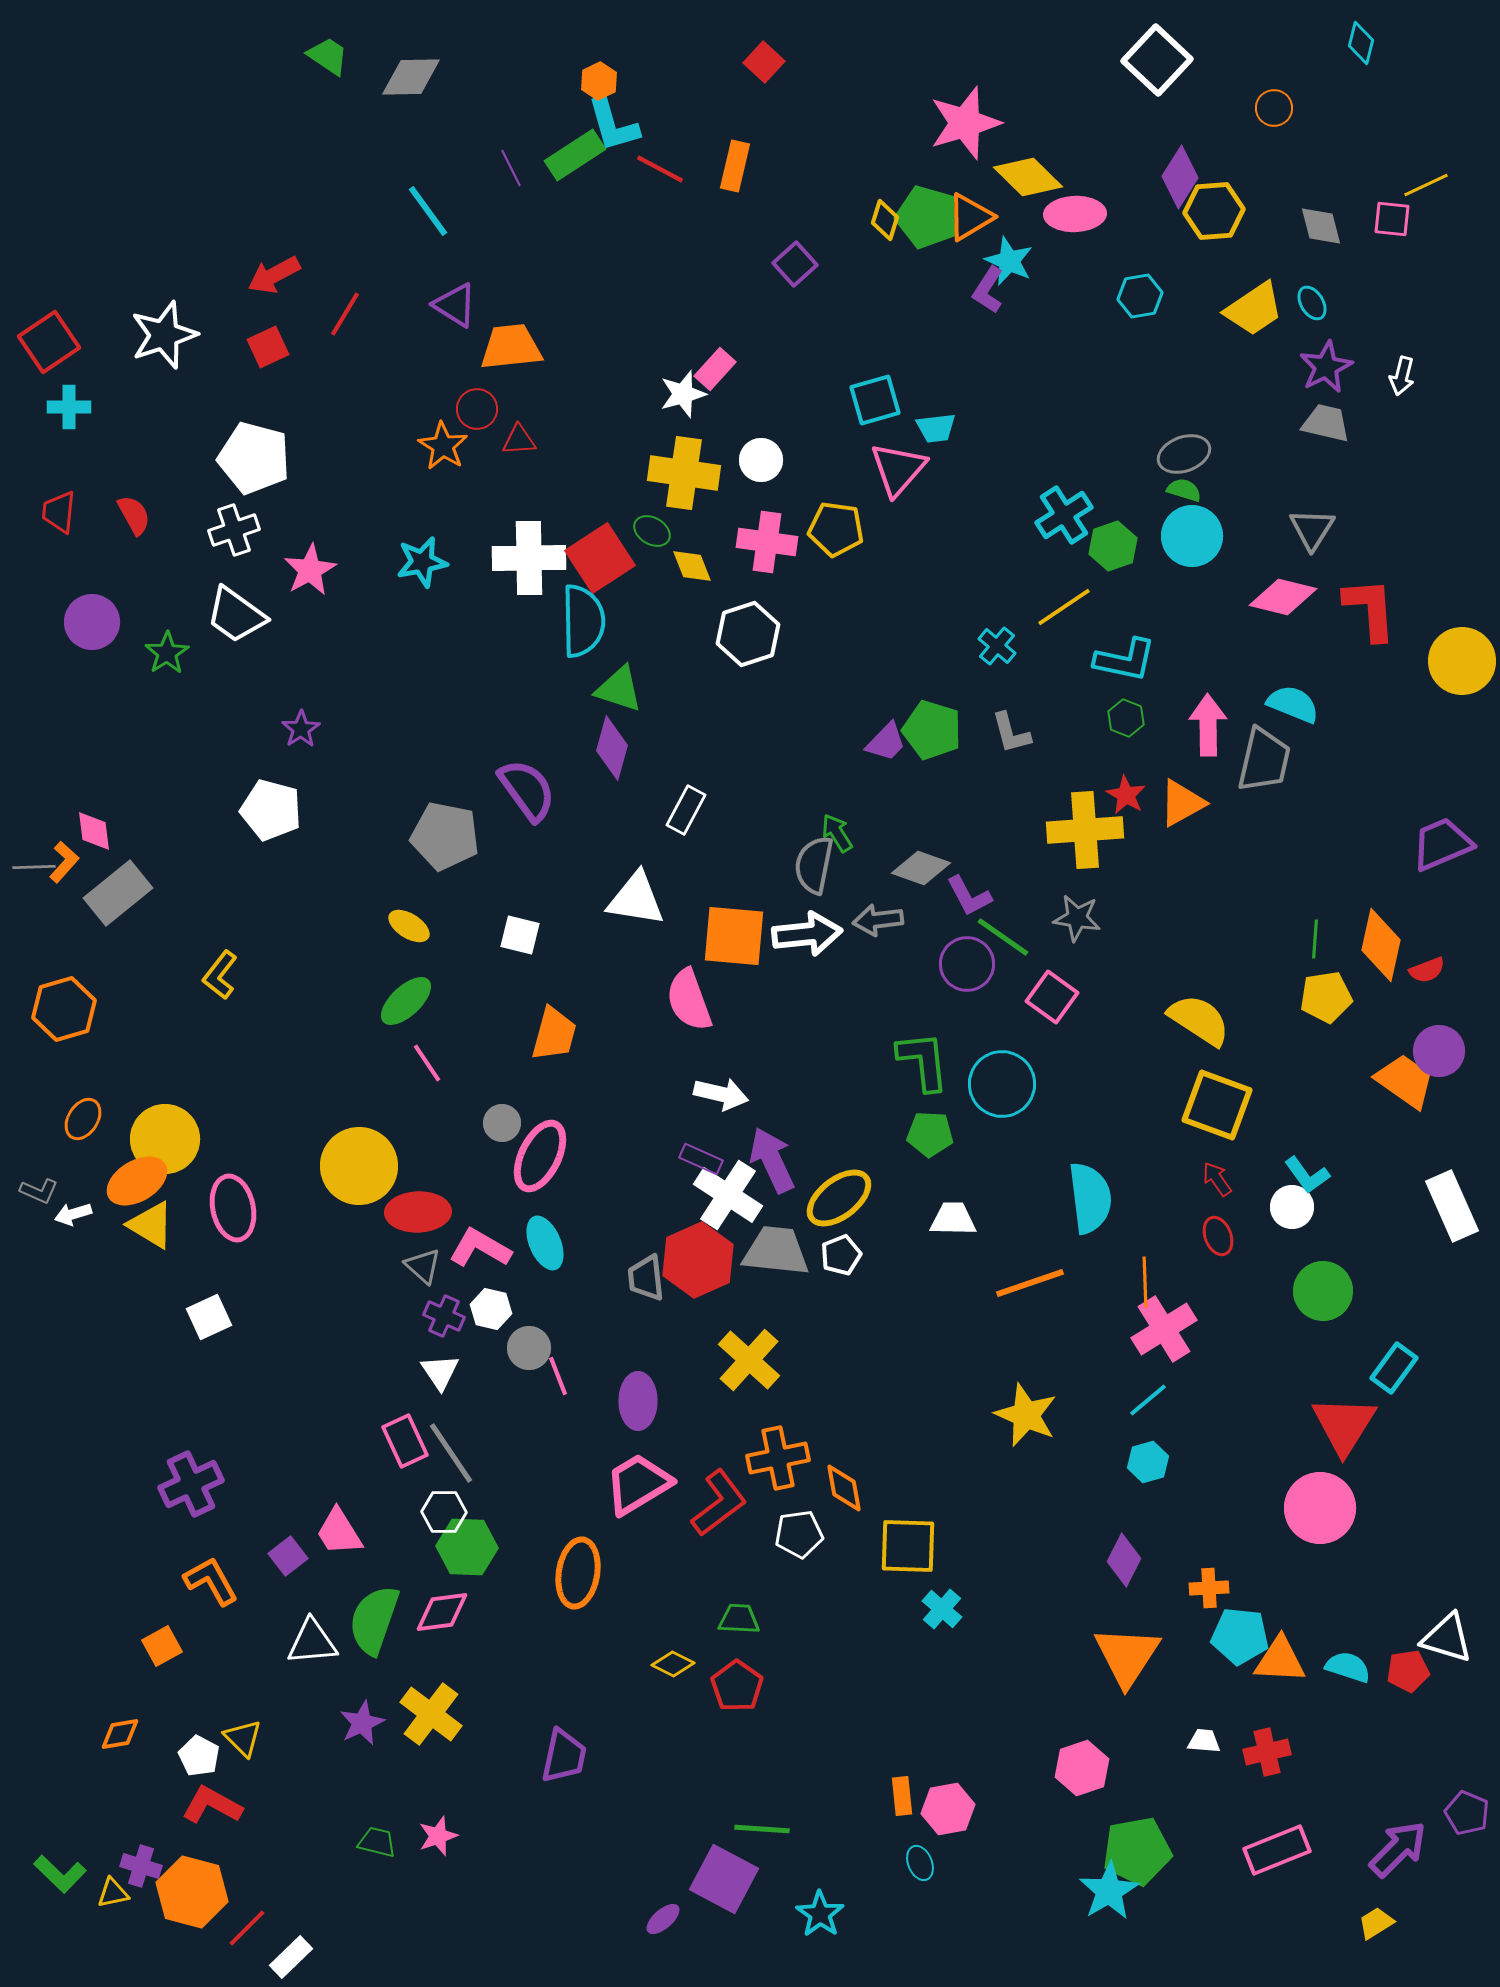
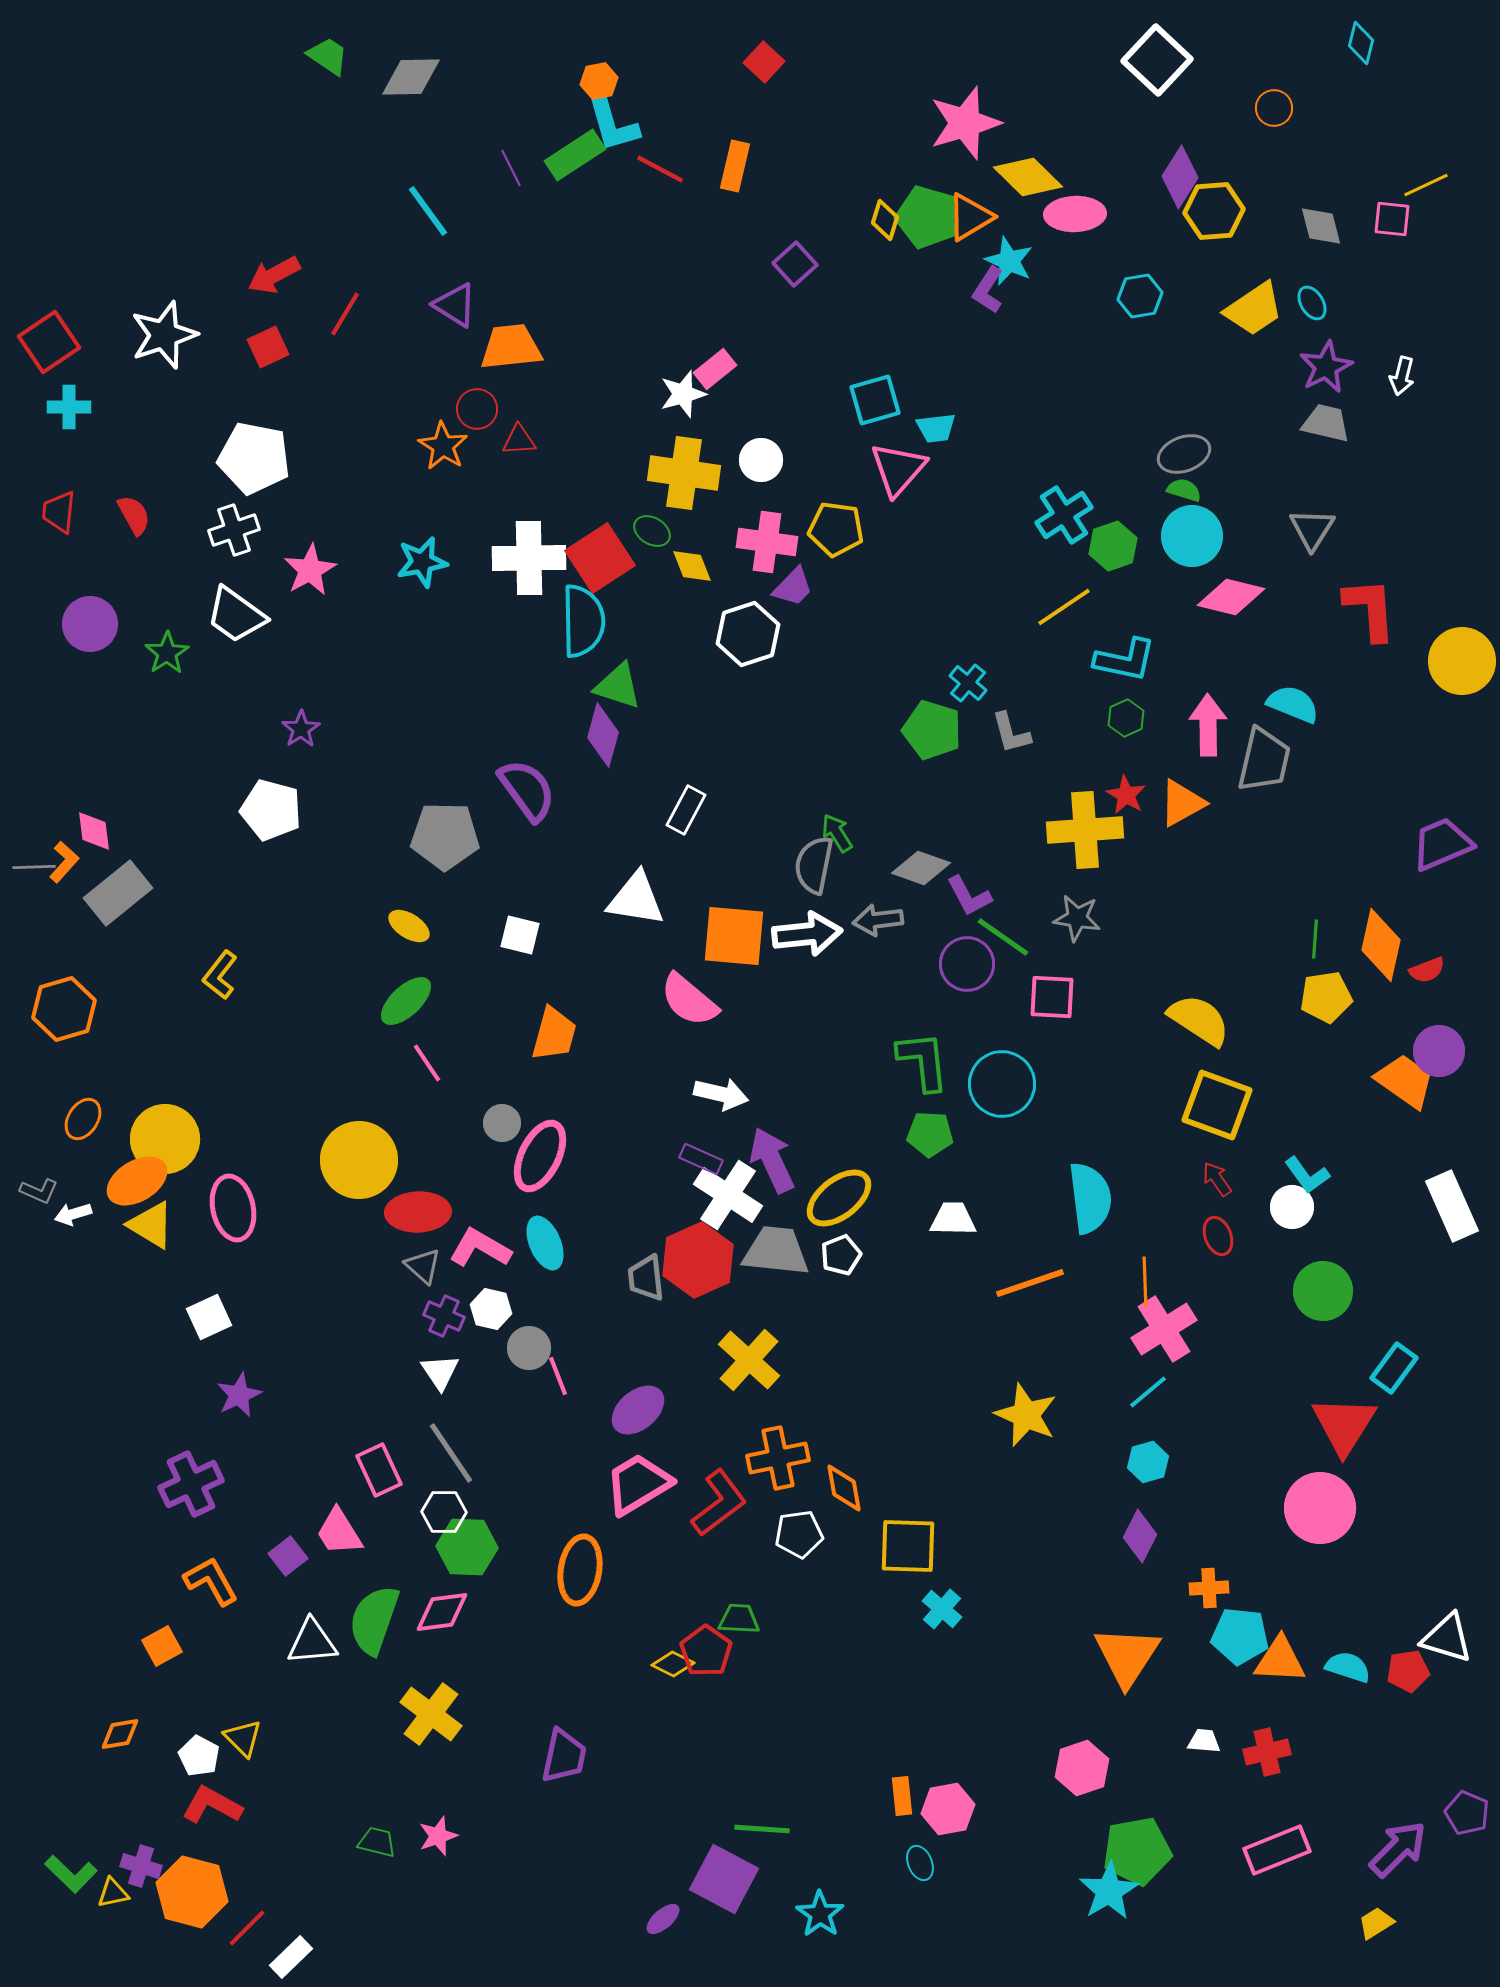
orange hexagon at (599, 81): rotated 15 degrees clockwise
pink rectangle at (715, 369): rotated 9 degrees clockwise
white pentagon at (254, 458): rotated 4 degrees counterclockwise
pink diamond at (1283, 597): moved 52 px left
purple circle at (92, 622): moved 2 px left, 2 px down
cyan cross at (997, 646): moved 29 px left, 37 px down
green triangle at (619, 689): moved 1 px left, 3 px up
green hexagon at (1126, 718): rotated 15 degrees clockwise
purple trapezoid at (886, 742): moved 93 px left, 155 px up
purple diamond at (612, 748): moved 9 px left, 13 px up
gray pentagon at (445, 836): rotated 10 degrees counterclockwise
pink square at (1052, 997): rotated 33 degrees counterclockwise
pink semicircle at (689, 1000): rotated 30 degrees counterclockwise
yellow circle at (359, 1166): moved 6 px up
cyan line at (1148, 1400): moved 8 px up
purple ellipse at (638, 1401): moved 9 px down; rotated 50 degrees clockwise
pink rectangle at (405, 1441): moved 26 px left, 29 px down
purple diamond at (1124, 1560): moved 16 px right, 24 px up
orange ellipse at (578, 1573): moved 2 px right, 3 px up
red pentagon at (737, 1686): moved 31 px left, 35 px up
purple star at (362, 1723): moved 123 px left, 328 px up
green L-shape at (60, 1874): moved 11 px right
